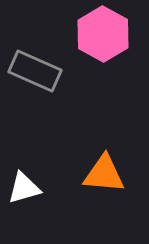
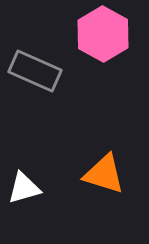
orange triangle: rotated 12 degrees clockwise
